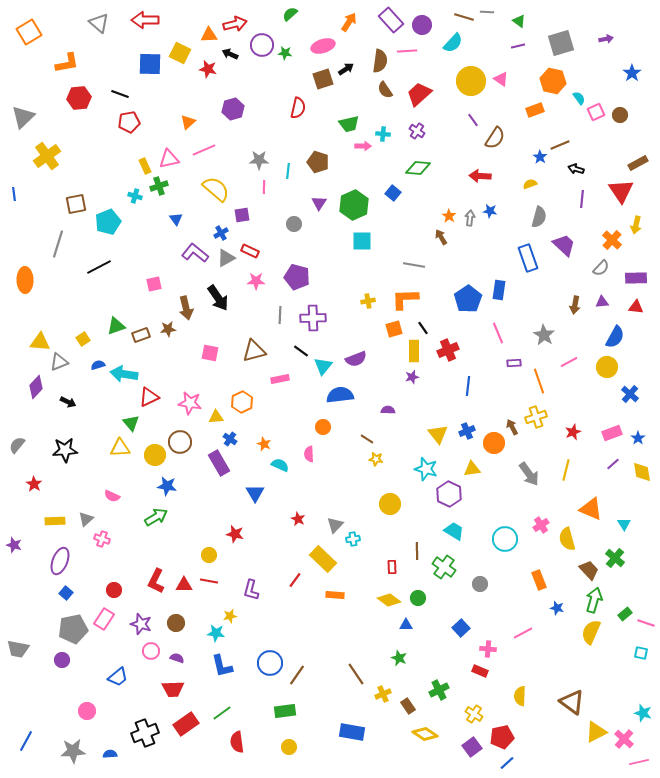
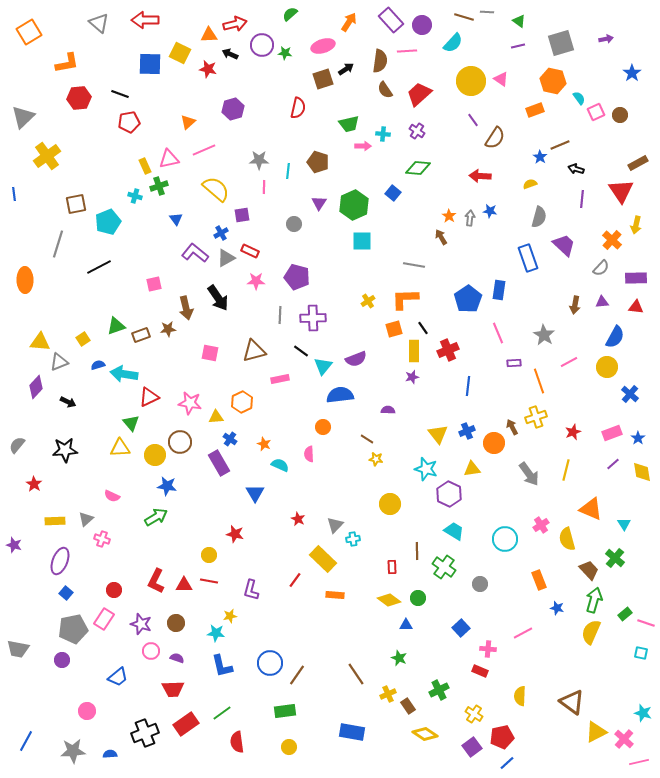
yellow cross at (368, 301): rotated 24 degrees counterclockwise
yellow cross at (383, 694): moved 5 px right
